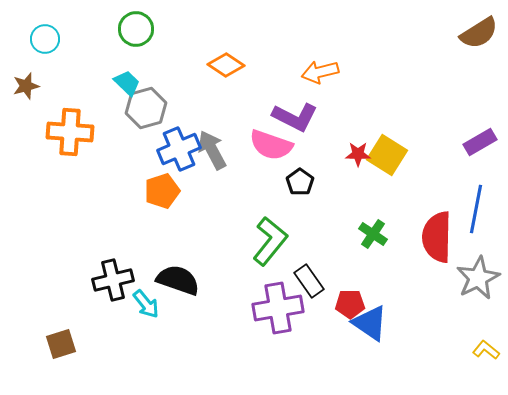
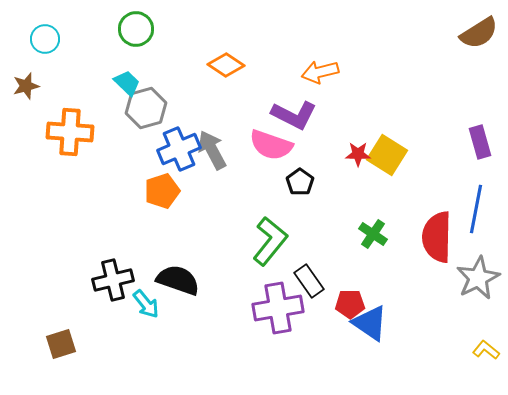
purple L-shape: moved 1 px left, 2 px up
purple rectangle: rotated 76 degrees counterclockwise
